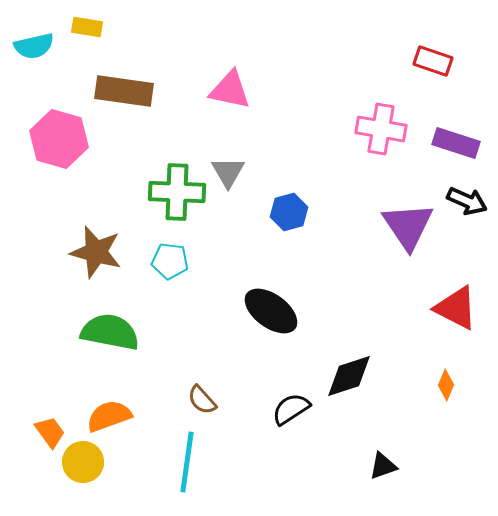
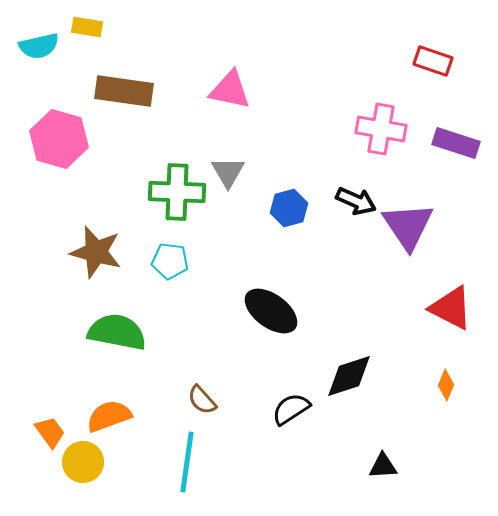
cyan semicircle: moved 5 px right
black arrow: moved 111 px left
blue hexagon: moved 4 px up
red triangle: moved 5 px left
green semicircle: moved 7 px right
black triangle: rotated 16 degrees clockwise
